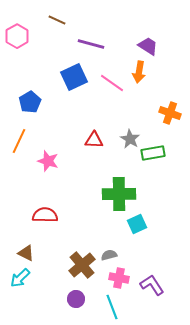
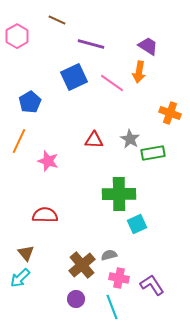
brown triangle: rotated 24 degrees clockwise
